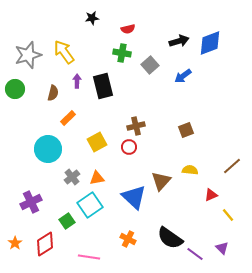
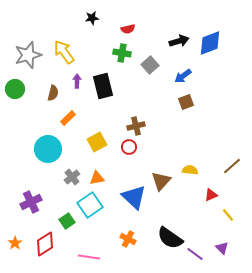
brown square: moved 28 px up
